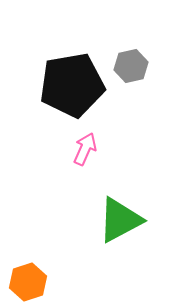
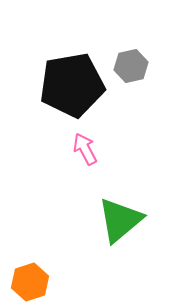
pink arrow: rotated 52 degrees counterclockwise
green triangle: rotated 12 degrees counterclockwise
orange hexagon: moved 2 px right
